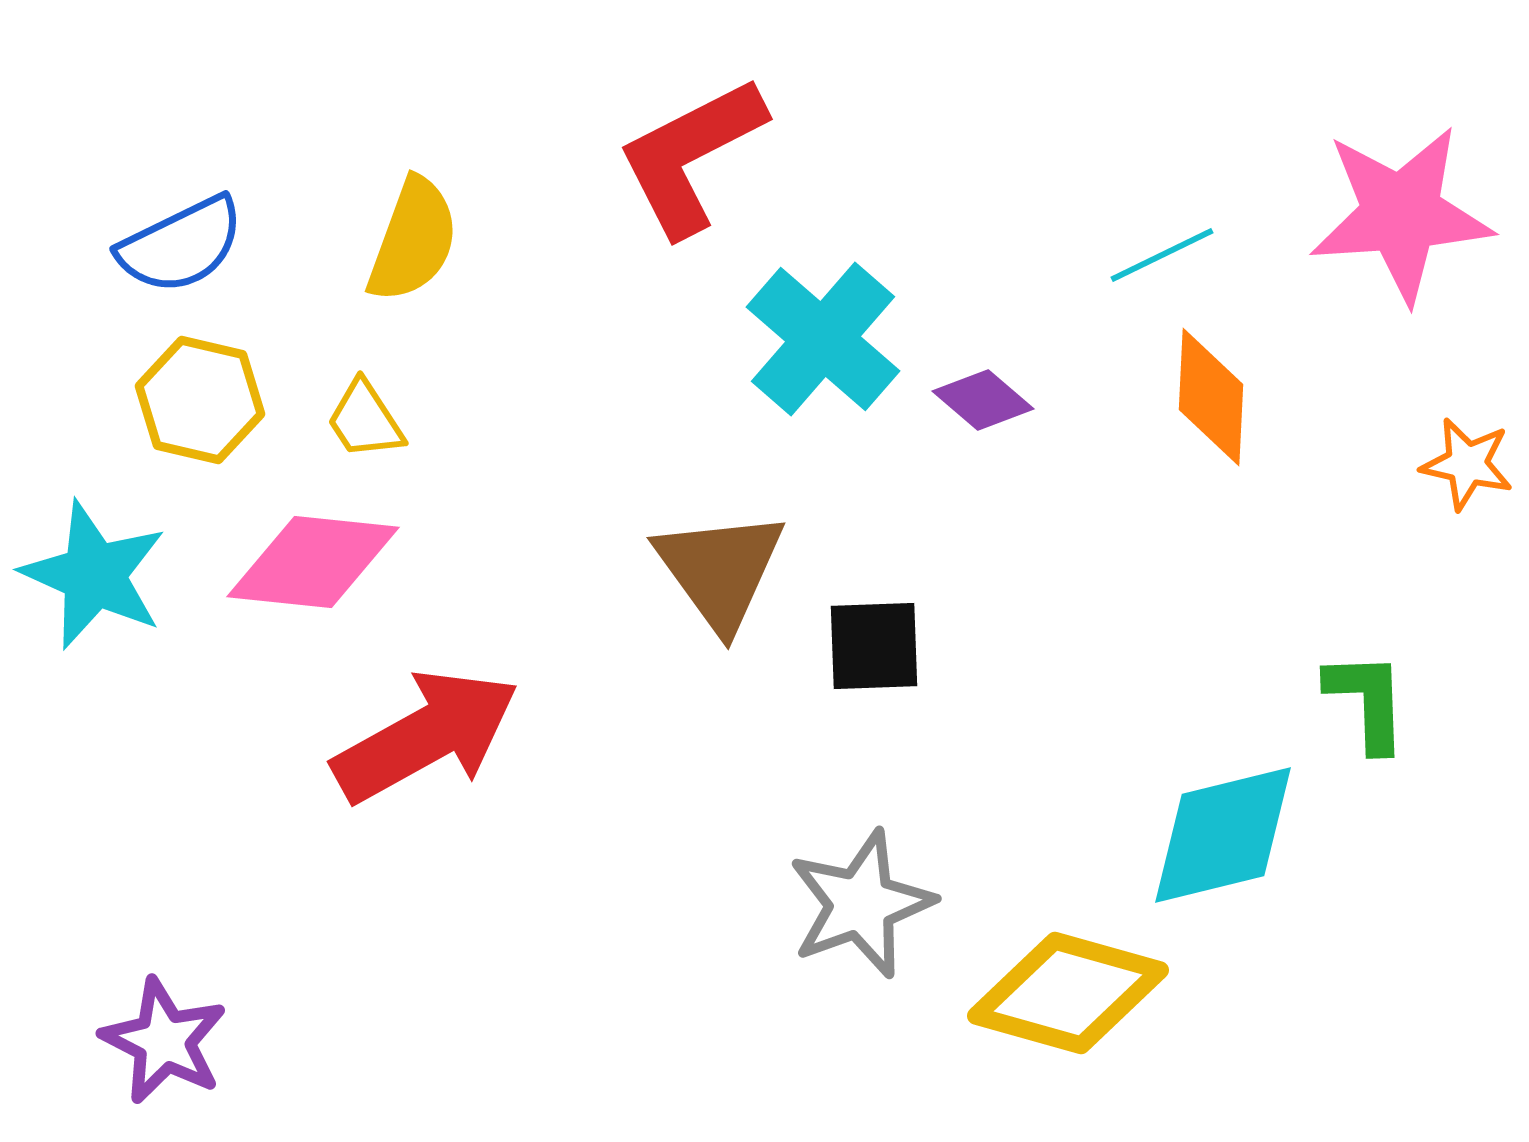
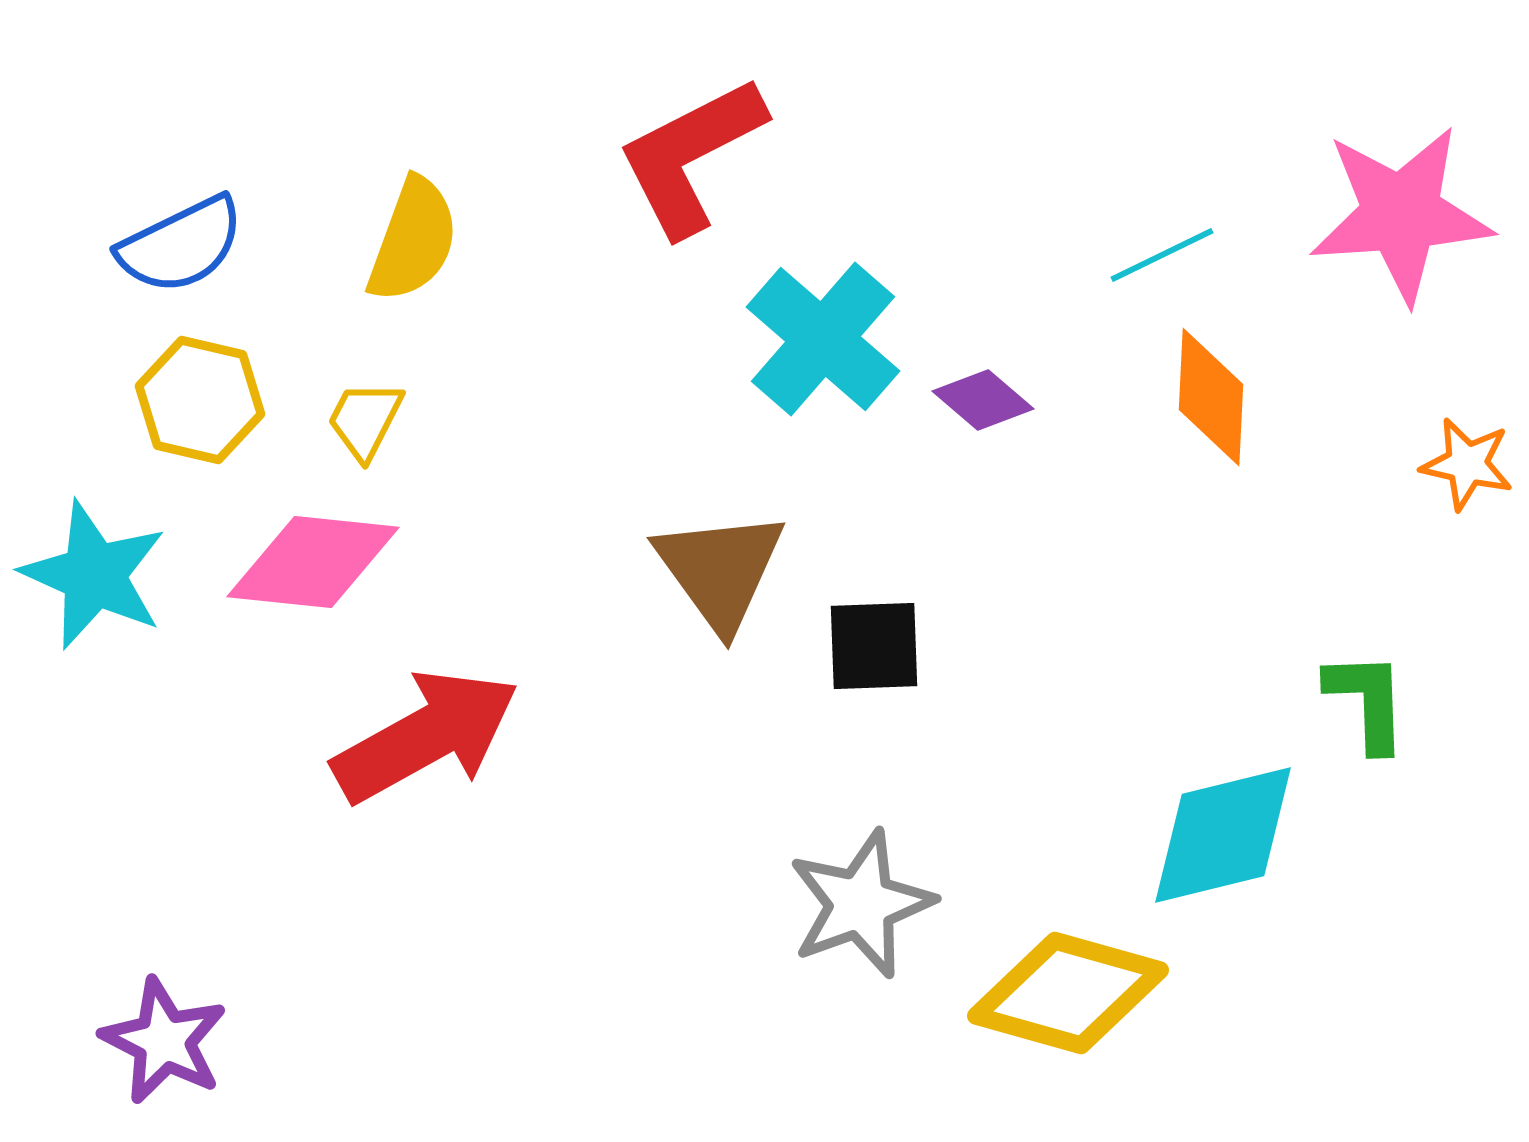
yellow trapezoid: rotated 60 degrees clockwise
